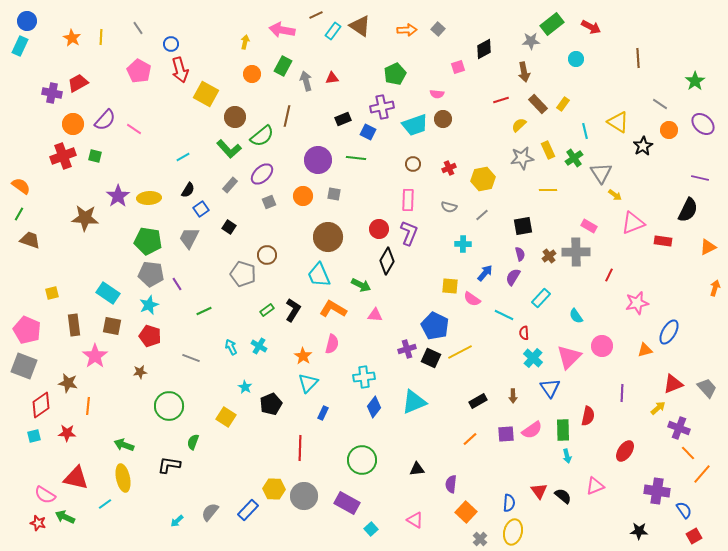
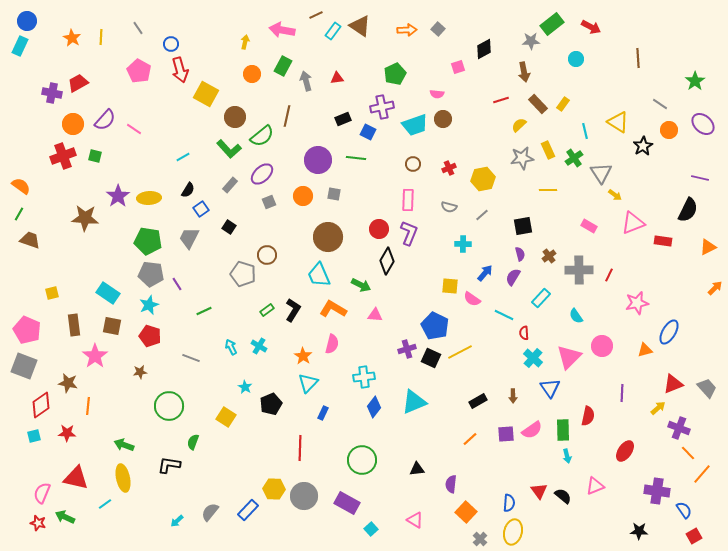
red triangle at (332, 78): moved 5 px right
gray cross at (576, 252): moved 3 px right, 18 px down
orange arrow at (715, 288): rotated 28 degrees clockwise
pink semicircle at (45, 495): moved 3 px left, 2 px up; rotated 80 degrees clockwise
